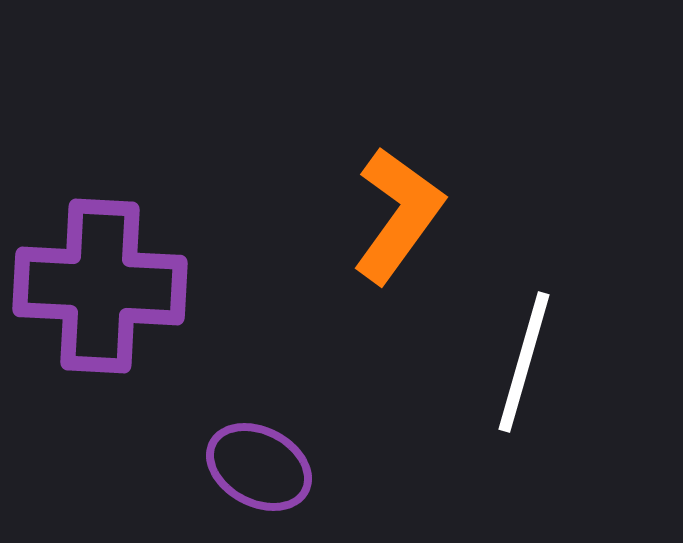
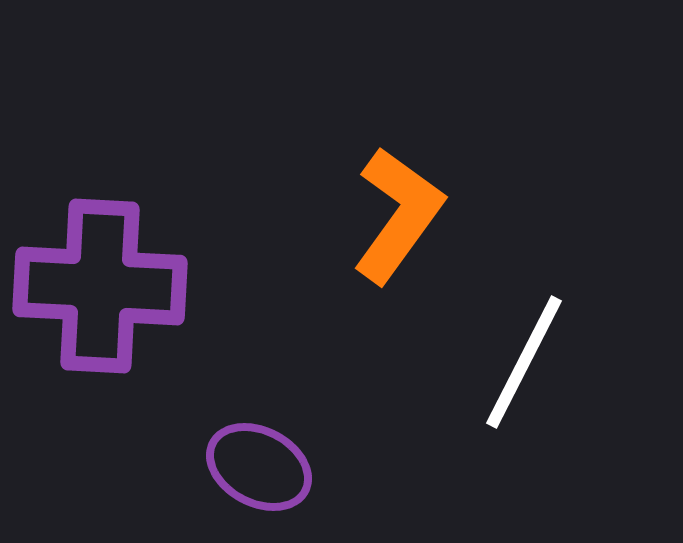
white line: rotated 11 degrees clockwise
